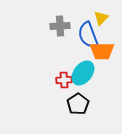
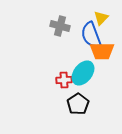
gray cross: rotated 18 degrees clockwise
blue semicircle: moved 3 px right
